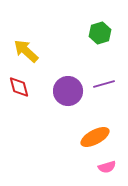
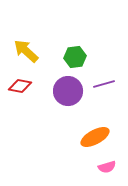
green hexagon: moved 25 px left, 24 px down; rotated 10 degrees clockwise
red diamond: moved 1 px right, 1 px up; rotated 65 degrees counterclockwise
